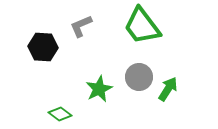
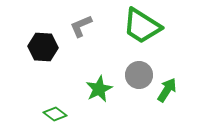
green trapezoid: rotated 21 degrees counterclockwise
gray circle: moved 2 px up
green arrow: moved 1 px left, 1 px down
green diamond: moved 5 px left
